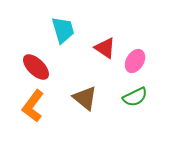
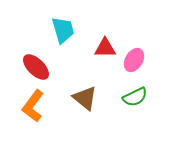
red triangle: rotated 35 degrees counterclockwise
pink ellipse: moved 1 px left, 1 px up
